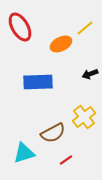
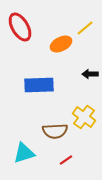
black arrow: rotated 21 degrees clockwise
blue rectangle: moved 1 px right, 3 px down
yellow cross: rotated 15 degrees counterclockwise
brown semicircle: moved 2 px right, 2 px up; rotated 25 degrees clockwise
